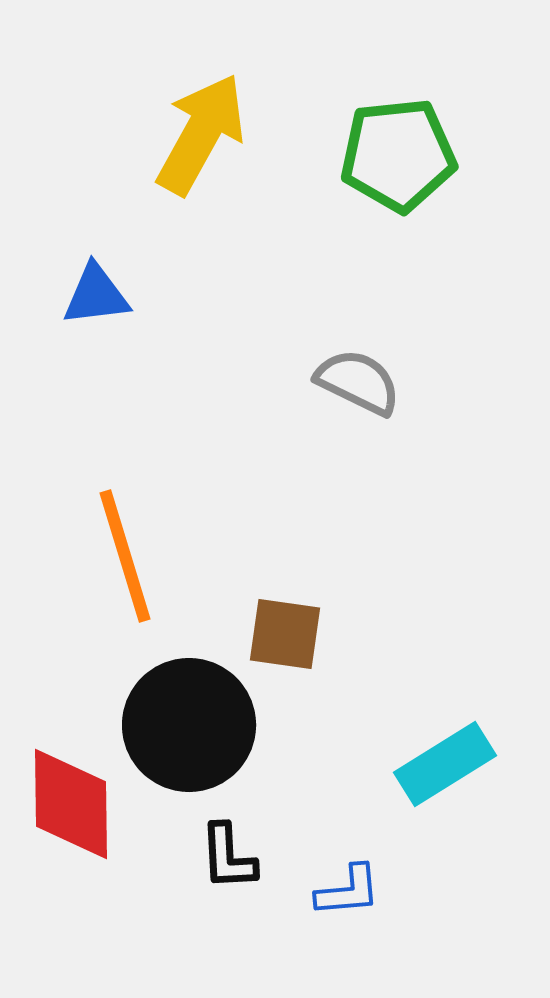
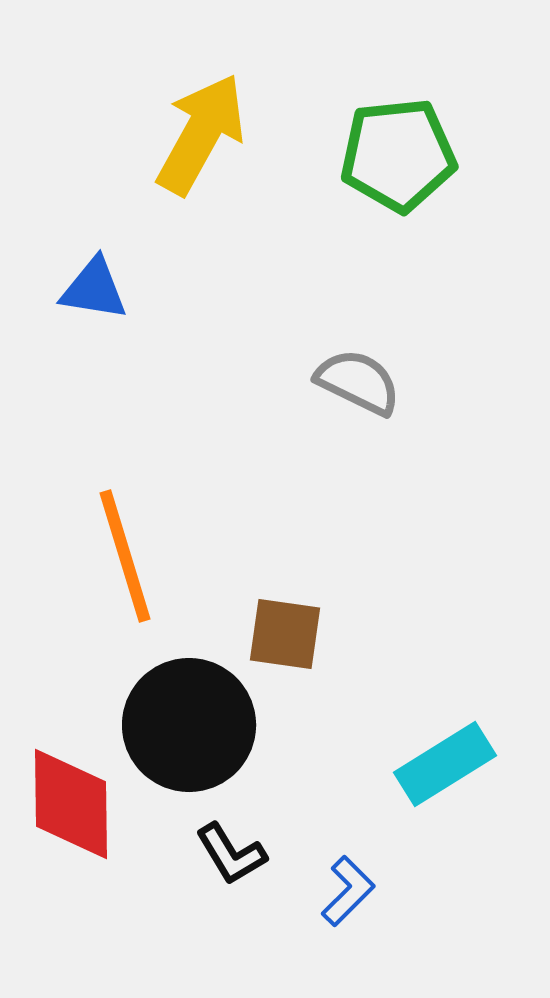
blue triangle: moved 2 px left, 6 px up; rotated 16 degrees clockwise
black L-shape: moved 3 px right, 3 px up; rotated 28 degrees counterclockwise
blue L-shape: rotated 40 degrees counterclockwise
